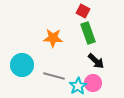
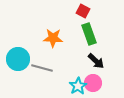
green rectangle: moved 1 px right, 1 px down
cyan circle: moved 4 px left, 6 px up
gray line: moved 12 px left, 8 px up
